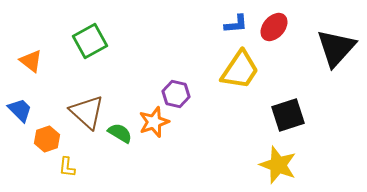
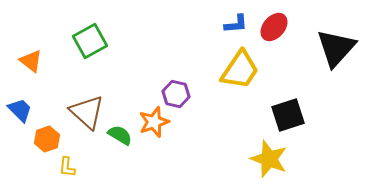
green semicircle: moved 2 px down
yellow star: moved 9 px left, 6 px up
